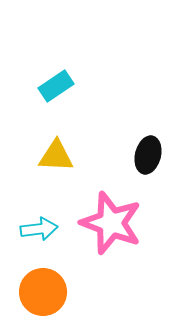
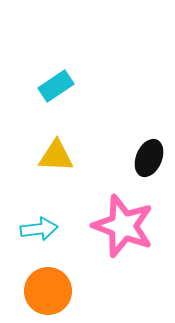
black ellipse: moved 1 px right, 3 px down; rotated 9 degrees clockwise
pink star: moved 12 px right, 3 px down
orange circle: moved 5 px right, 1 px up
